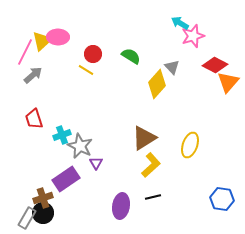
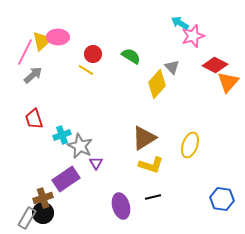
yellow L-shape: rotated 60 degrees clockwise
purple ellipse: rotated 25 degrees counterclockwise
